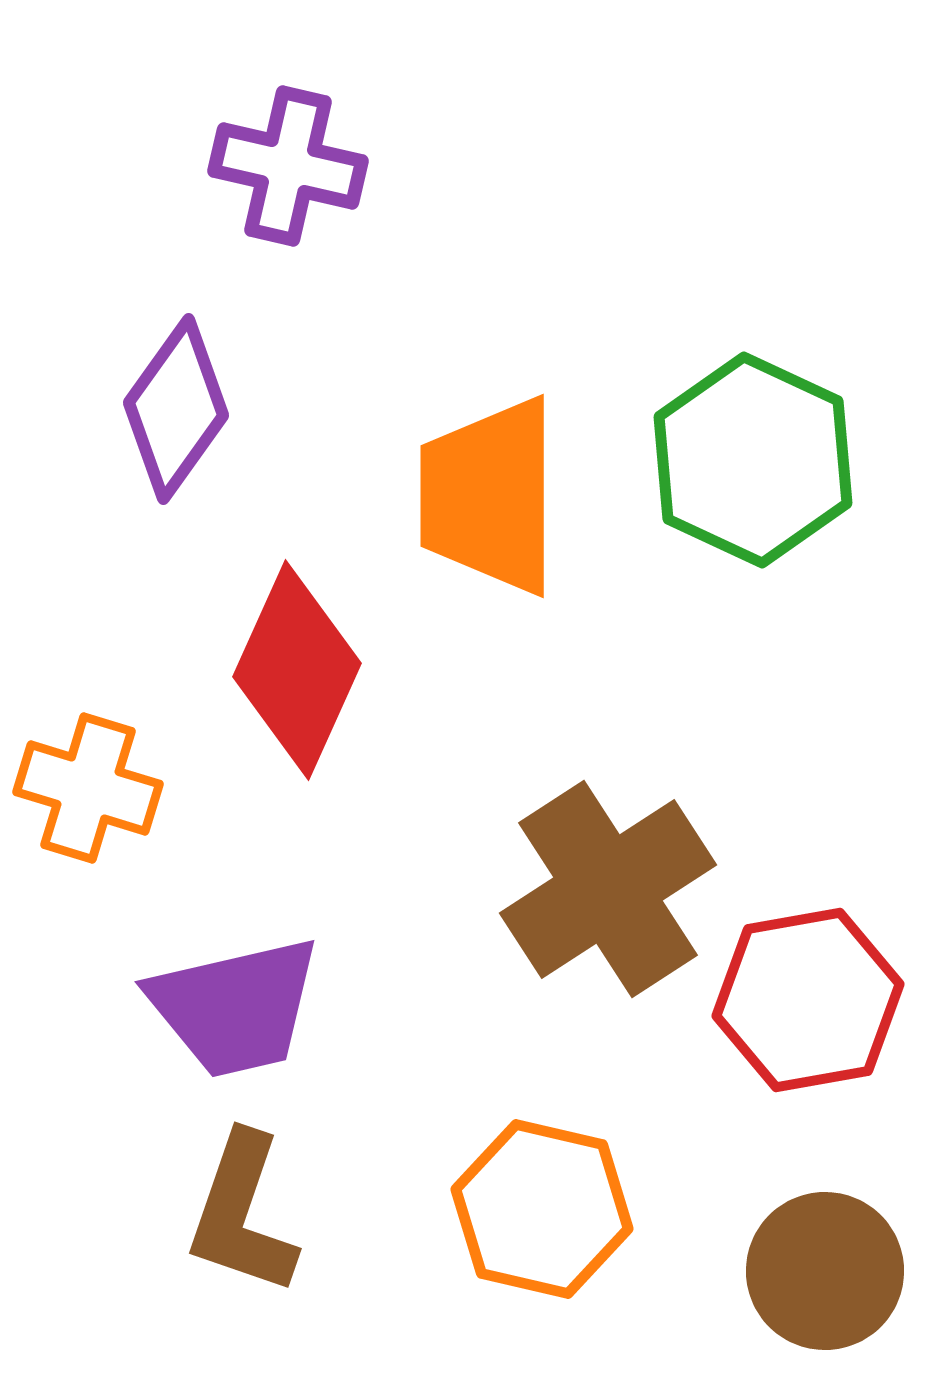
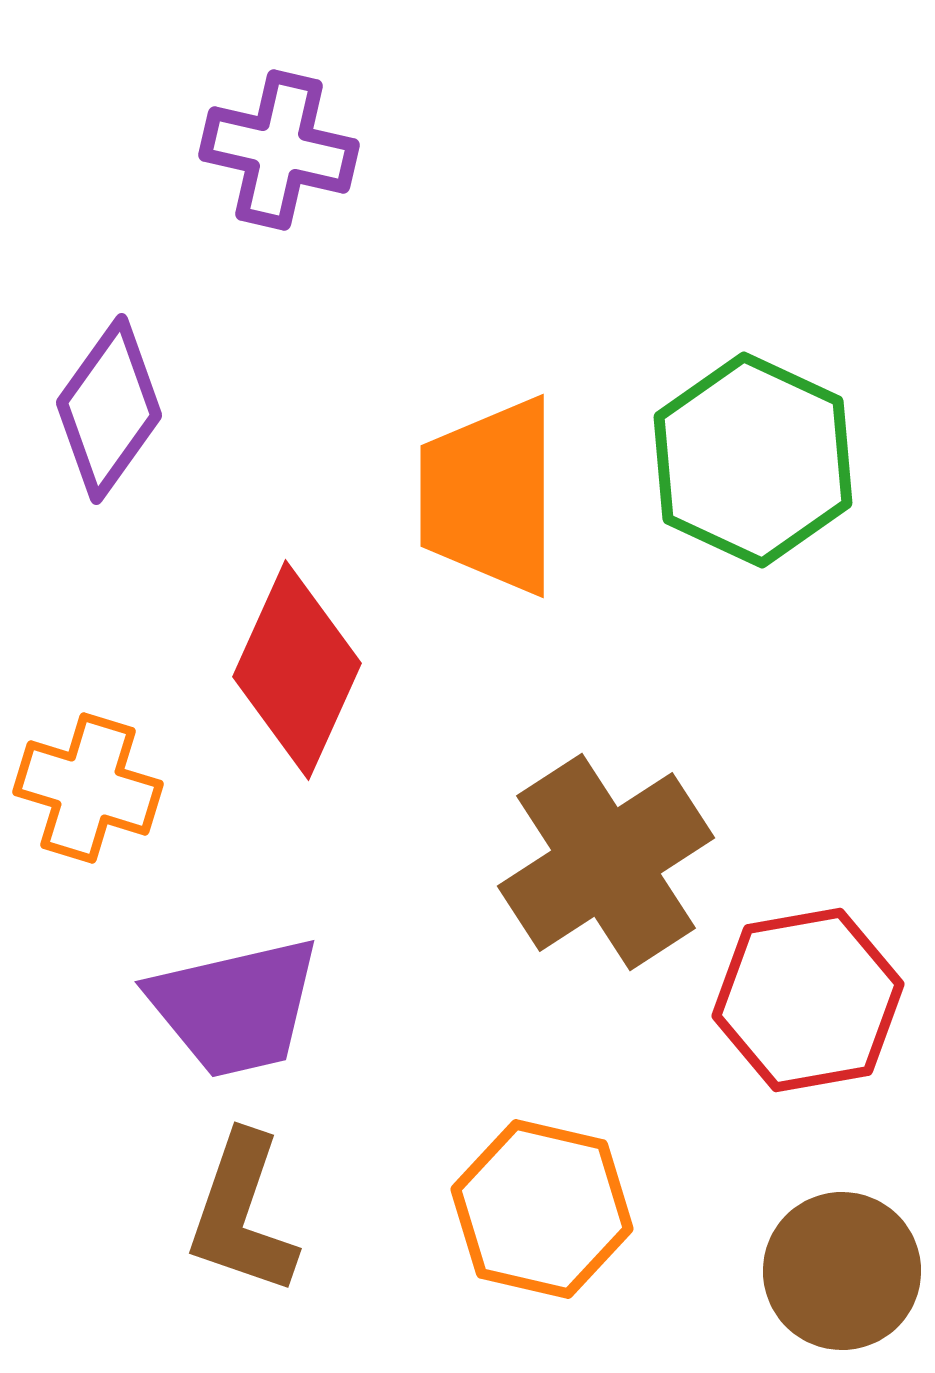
purple cross: moved 9 px left, 16 px up
purple diamond: moved 67 px left
brown cross: moved 2 px left, 27 px up
brown circle: moved 17 px right
